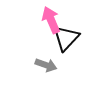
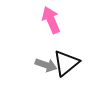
black triangle: moved 25 px down; rotated 8 degrees clockwise
